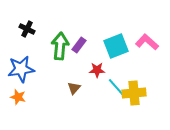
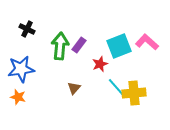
cyan square: moved 3 px right
red star: moved 3 px right, 6 px up; rotated 21 degrees counterclockwise
